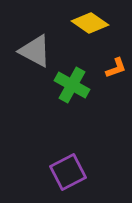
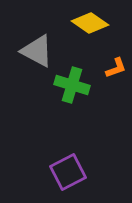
gray triangle: moved 2 px right
green cross: rotated 12 degrees counterclockwise
